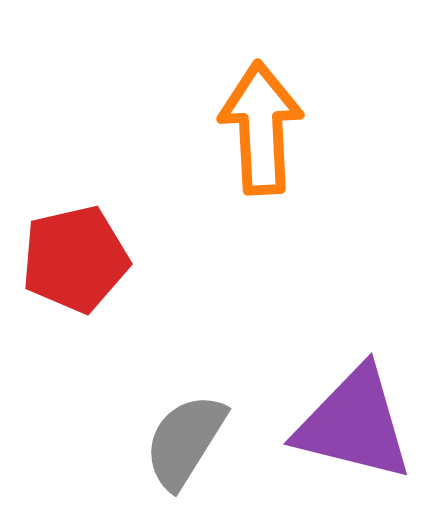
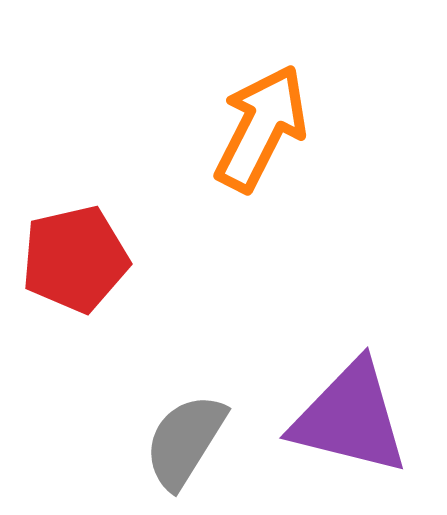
orange arrow: rotated 30 degrees clockwise
purple triangle: moved 4 px left, 6 px up
